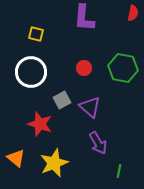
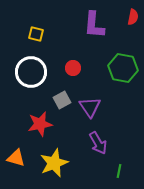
red semicircle: moved 4 px down
purple L-shape: moved 10 px right, 7 px down
red circle: moved 11 px left
purple triangle: rotated 15 degrees clockwise
red star: rotated 30 degrees counterclockwise
orange triangle: rotated 24 degrees counterclockwise
